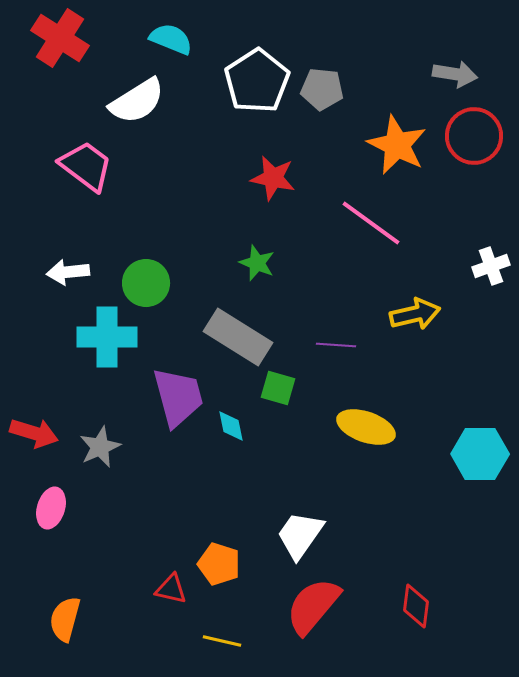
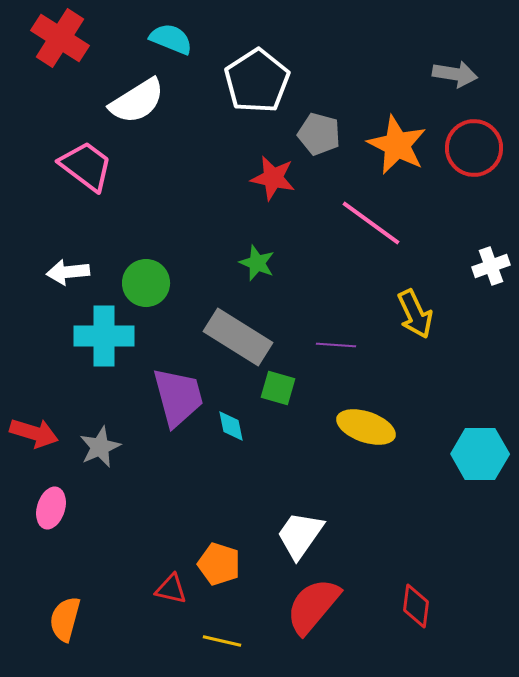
gray pentagon: moved 3 px left, 45 px down; rotated 9 degrees clockwise
red circle: moved 12 px down
yellow arrow: rotated 78 degrees clockwise
cyan cross: moved 3 px left, 1 px up
